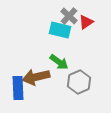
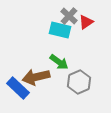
blue rectangle: rotated 45 degrees counterclockwise
